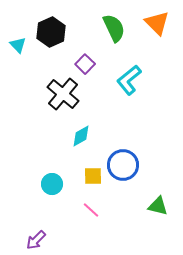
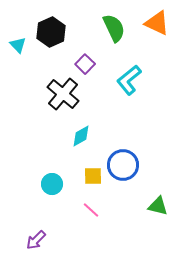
orange triangle: rotated 20 degrees counterclockwise
